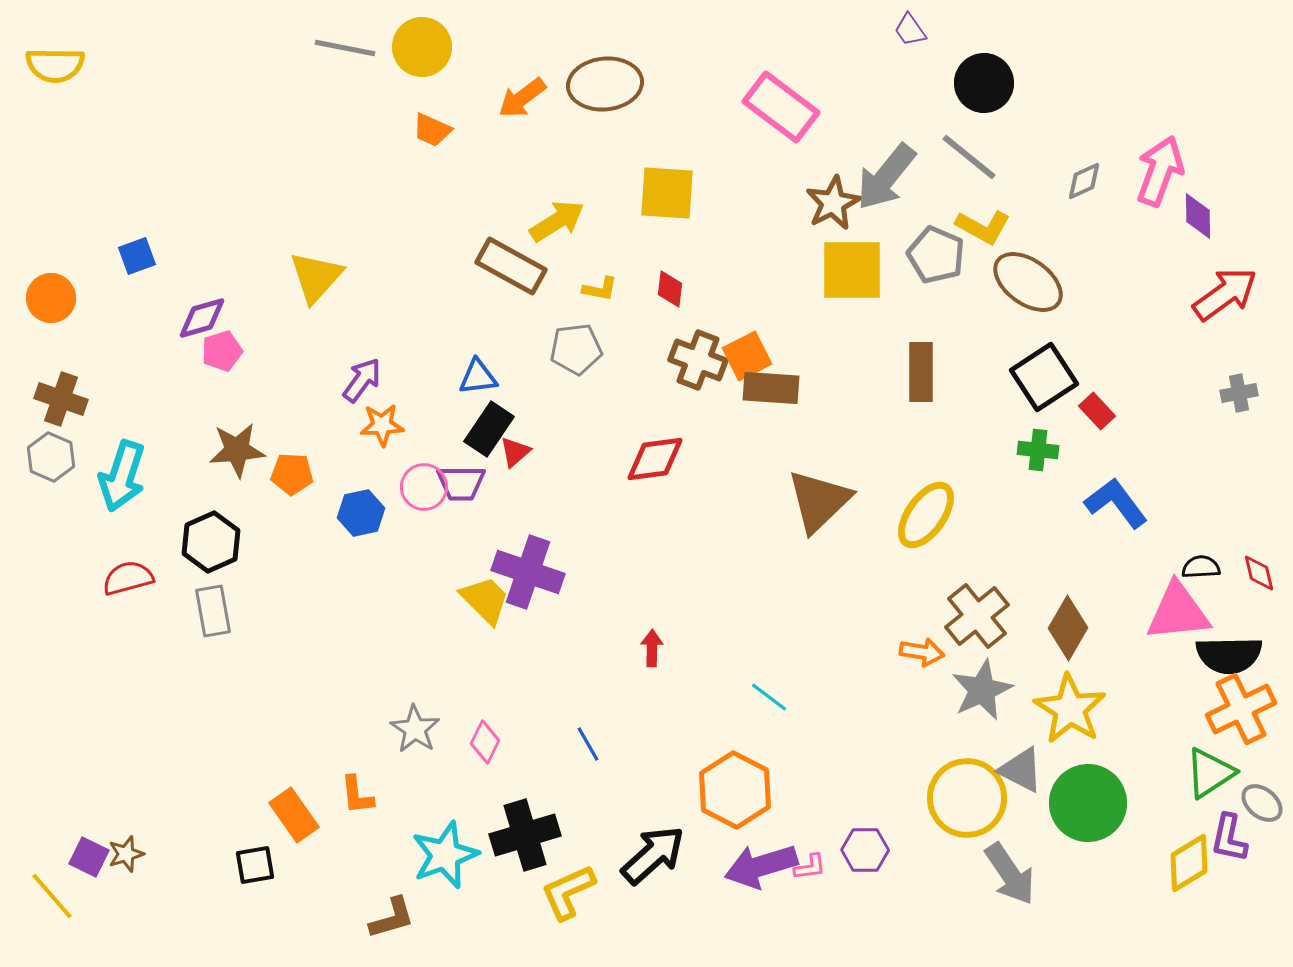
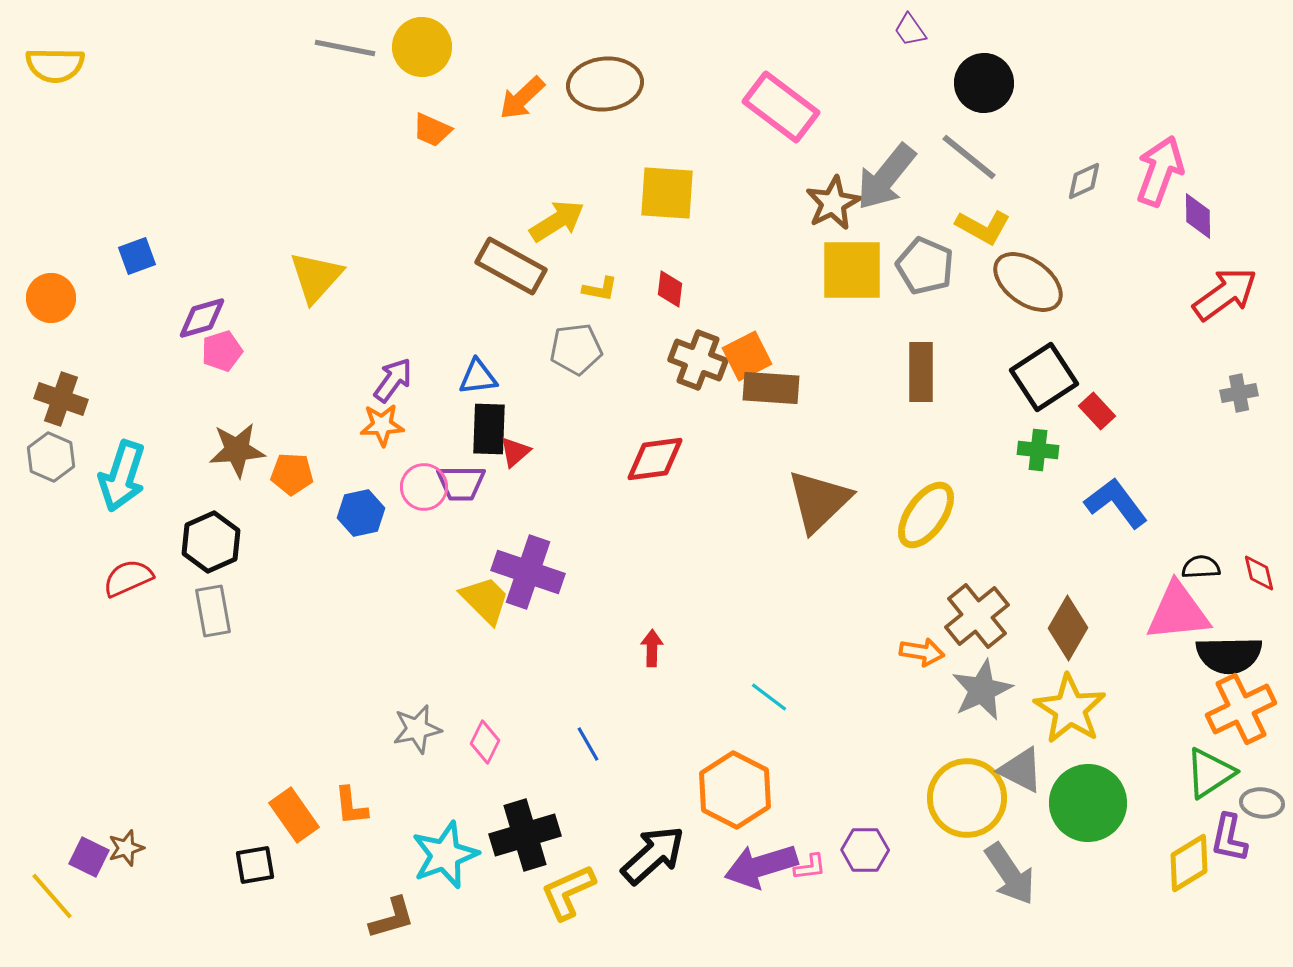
orange arrow at (522, 98): rotated 6 degrees counterclockwise
gray pentagon at (936, 255): moved 11 px left, 11 px down
purple arrow at (362, 380): moved 31 px right
black rectangle at (489, 429): rotated 32 degrees counterclockwise
red semicircle at (128, 578): rotated 9 degrees counterclockwise
gray star at (415, 729): moved 2 px right; rotated 27 degrees clockwise
orange L-shape at (357, 795): moved 6 px left, 11 px down
gray ellipse at (1262, 803): rotated 33 degrees counterclockwise
brown star at (126, 854): moved 6 px up
